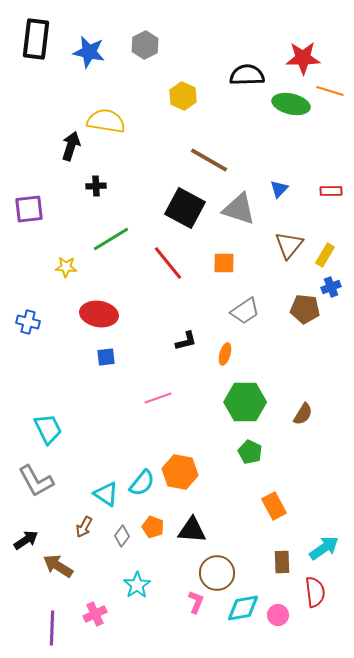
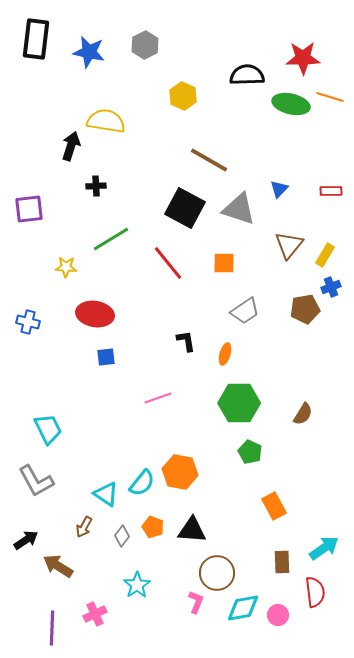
orange line at (330, 91): moved 6 px down
brown pentagon at (305, 309): rotated 16 degrees counterclockwise
red ellipse at (99, 314): moved 4 px left
black L-shape at (186, 341): rotated 85 degrees counterclockwise
green hexagon at (245, 402): moved 6 px left, 1 px down
